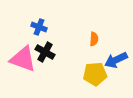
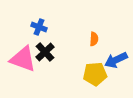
black cross: rotated 18 degrees clockwise
